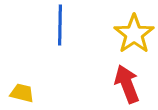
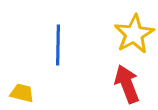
blue line: moved 2 px left, 20 px down
yellow star: rotated 6 degrees clockwise
